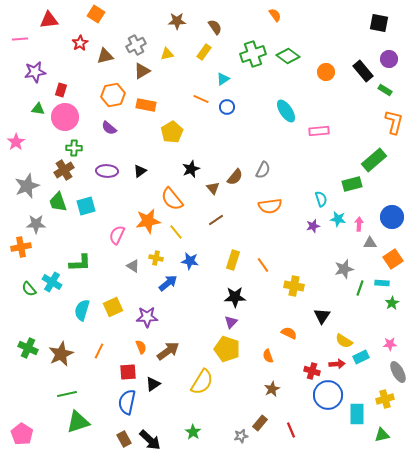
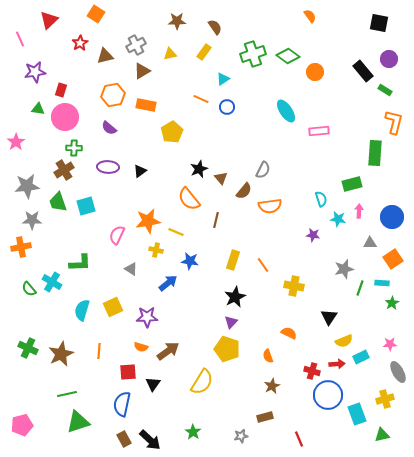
orange semicircle at (275, 15): moved 35 px right, 1 px down
red triangle at (49, 20): rotated 36 degrees counterclockwise
pink line at (20, 39): rotated 70 degrees clockwise
yellow triangle at (167, 54): moved 3 px right
orange circle at (326, 72): moved 11 px left
green rectangle at (374, 160): moved 1 px right, 7 px up; rotated 45 degrees counterclockwise
black star at (191, 169): moved 8 px right
purple ellipse at (107, 171): moved 1 px right, 4 px up
brown semicircle at (235, 177): moved 9 px right, 14 px down
gray star at (27, 186): rotated 15 degrees clockwise
brown triangle at (213, 188): moved 8 px right, 10 px up
orange semicircle at (172, 199): moved 17 px right
brown line at (216, 220): rotated 42 degrees counterclockwise
gray star at (36, 224): moved 4 px left, 4 px up
pink arrow at (359, 224): moved 13 px up
purple star at (313, 226): moved 9 px down; rotated 24 degrees clockwise
yellow line at (176, 232): rotated 28 degrees counterclockwise
yellow cross at (156, 258): moved 8 px up
gray triangle at (133, 266): moved 2 px left, 3 px down
black star at (235, 297): rotated 25 degrees counterclockwise
black triangle at (322, 316): moved 7 px right, 1 px down
yellow semicircle at (344, 341): rotated 54 degrees counterclockwise
orange semicircle at (141, 347): rotated 128 degrees clockwise
orange line at (99, 351): rotated 21 degrees counterclockwise
black triangle at (153, 384): rotated 21 degrees counterclockwise
brown star at (272, 389): moved 3 px up
blue semicircle at (127, 402): moved 5 px left, 2 px down
cyan rectangle at (357, 414): rotated 20 degrees counterclockwise
brown rectangle at (260, 423): moved 5 px right, 6 px up; rotated 35 degrees clockwise
red line at (291, 430): moved 8 px right, 9 px down
pink pentagon at (22, 434): moved 9 px up; rotated 25 degrees clockwise
